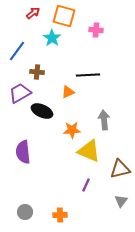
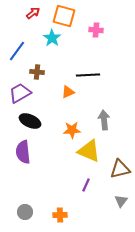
black ellipse: moved 12 px left, 10 px down
